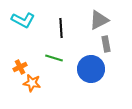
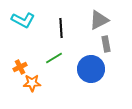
green line: rotated 48 degrees counterclockwise
orange star: rotated 12 degrees counterclockwise
